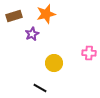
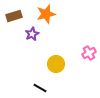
pink cross: rotated 32 degrees counterclockwise
yellow circle: moved 2 px right, 1 px down
